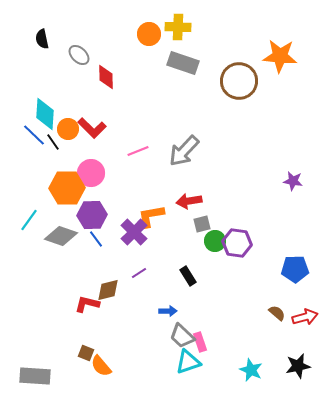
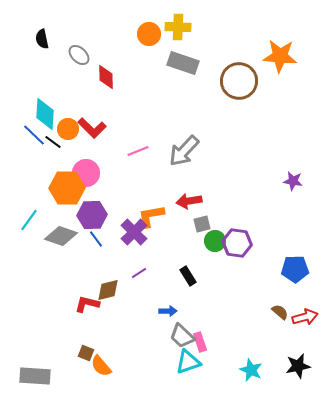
black line at (53, 142): rotated 18 degrees counterclockwise
pink circle at (91, 173): moved 5 px left
brown semicircle at (277, 313): moved 3 px right, 1 px up
